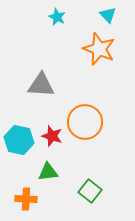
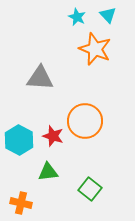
cyan star: moved 20 px right
orange star: moved 4 px left
gray triangle: moved 1 px left, 7 px up
orange circle: moved 1 px up
red star: moved 1 px right
cyan hexagon: rotated 16 degrees clockwise
green square: moved 2 px up
orange cross: moved 5 px left, 4 px down; rotated 10 degrees clockwise
